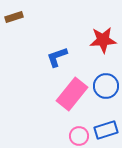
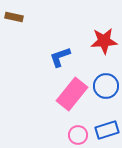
brown rectangle: rotated 30 degrees clockwise
red star: moved 1 px right, 1 px down
blue L-shape: moved 3 px right
blue rectangle: moved 1 px right
pink circle: moved 1 px left, 1 px up
